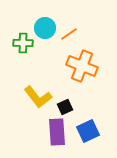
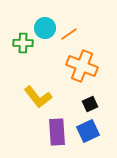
black square: moved 25 px right, 3 px up
